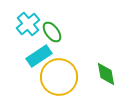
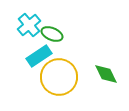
cyan cross: moved 1 px right, 1 px down
green ellipse: moved 2 px down; rotated 30 degrees counterclockwise
green diamond: rotated 15 degrees counterclockwise
